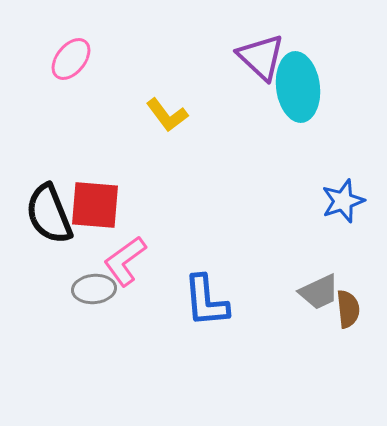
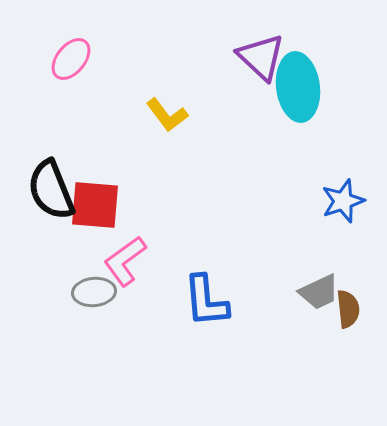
black semicircle: moved 2 px right, 24 px up
gray ellipse: moved 3 px down
